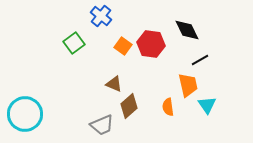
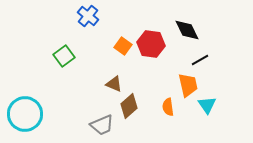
blue cross: moved 13 px left
green square: moved 10 px left, 13 px down
